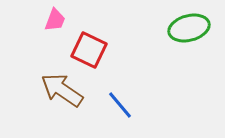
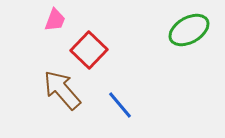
green ellipse: moved 2 px down; rotated 15 degrees counterclockwise
red square: rotated 18 degrees clockwise
brown arrow: rotated 15 degrees clockwise
